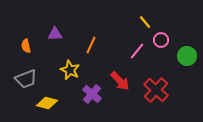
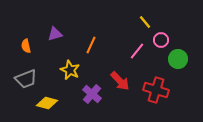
purple triangle: rotated 14 degrees counterclockwise
green circle: moved 9 px left, 3 px down
red cross: rotated 25 degrees counterclockwise
